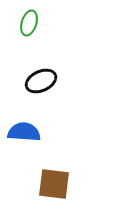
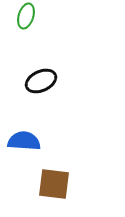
green ellipse: moved 3 px left, 7 px up
blue semicircle: moved 9 px down
